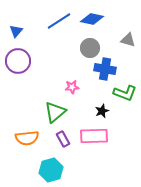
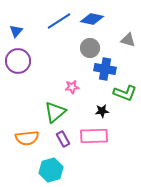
black star: rotated 16 degrees clockwise
